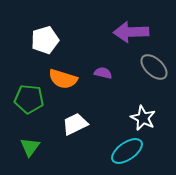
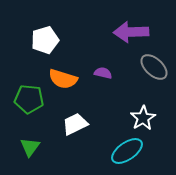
white star: rotated 15 degrees clockwise
